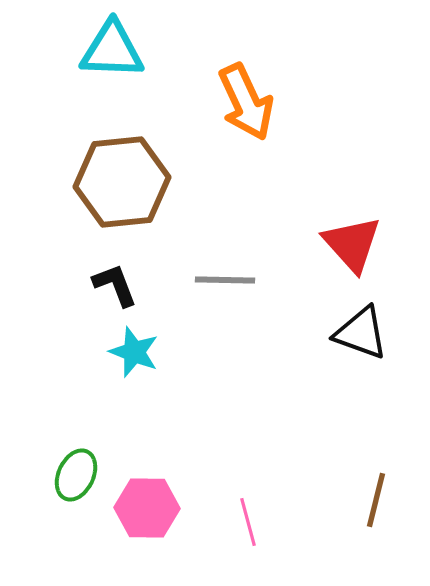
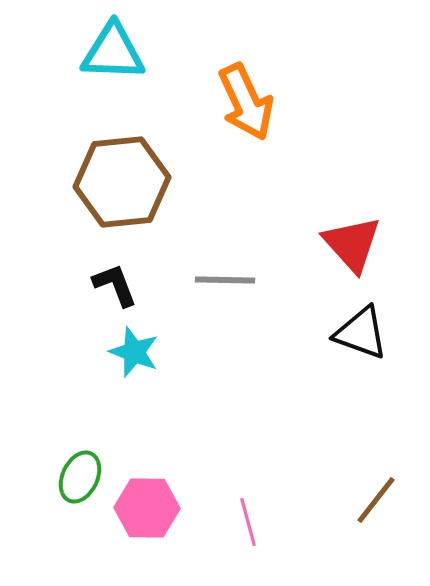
cyan triangle: moved 1 px right, 2 px down
green ellipse: moved 4 px right, 2 px down
brown line: rotated 24 degrees clockwise
